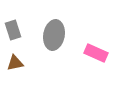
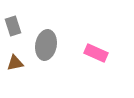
gray rectangle: moved 4 px up
gray ellipse: moved 8 px left, 10 px down
